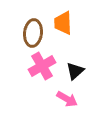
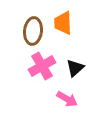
brown ellipse: moved 2 px up
black triangle: moved 3 px up
